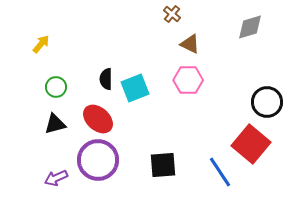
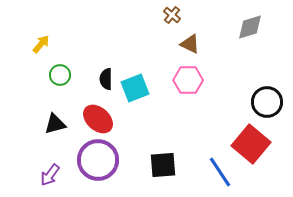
brown cross: moved 1 px down
green circle: moved 4 px right, 12 px up
purple arrow: moved 6 px left, 3 px up; rotated 30 degrees counterclockwise
